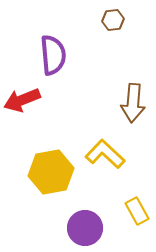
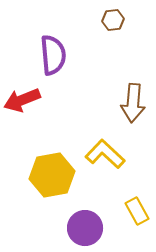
yellow hexagon: moved 1 px right, 3 px down
